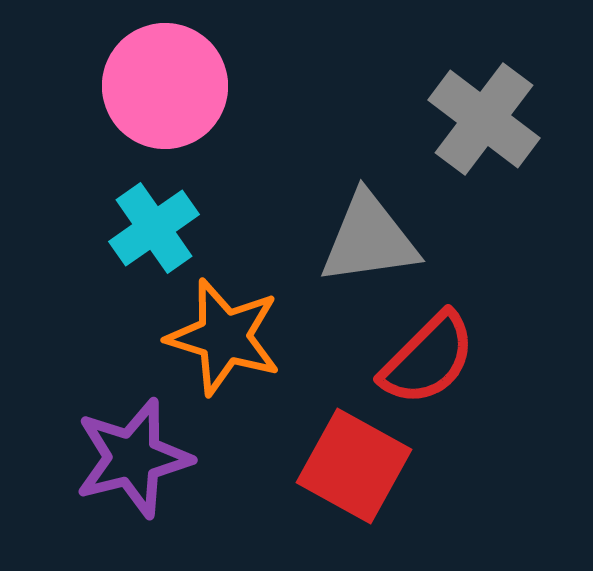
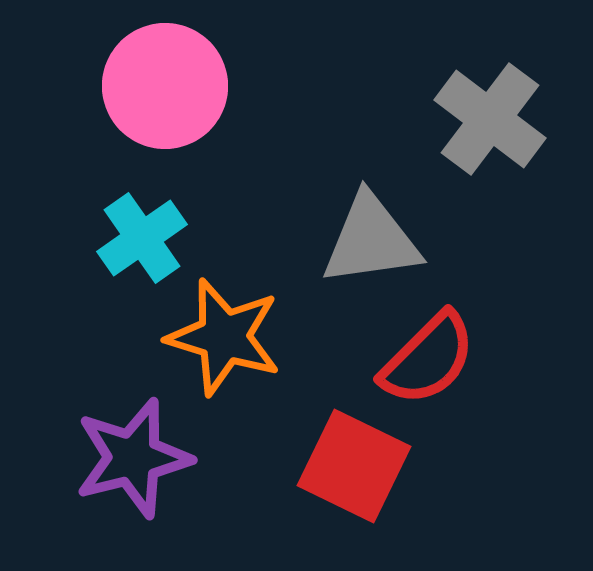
gray cross: moved 6 px right
cyan cross: moved 12 px left, 10 px down
gray triangle: moved 2 px right, 1 px down
red square: rotated 3 degrees counterclockwise
